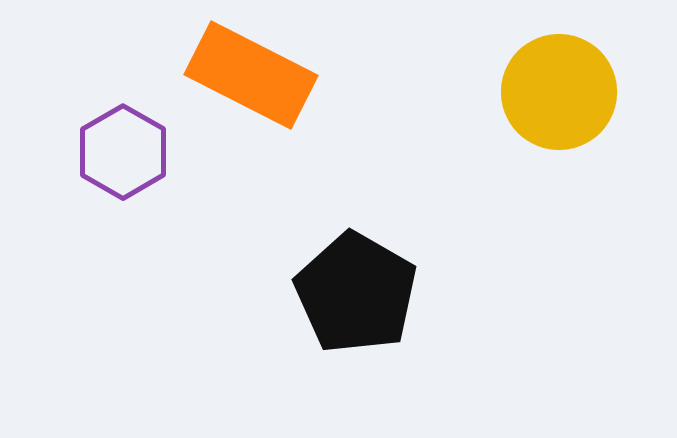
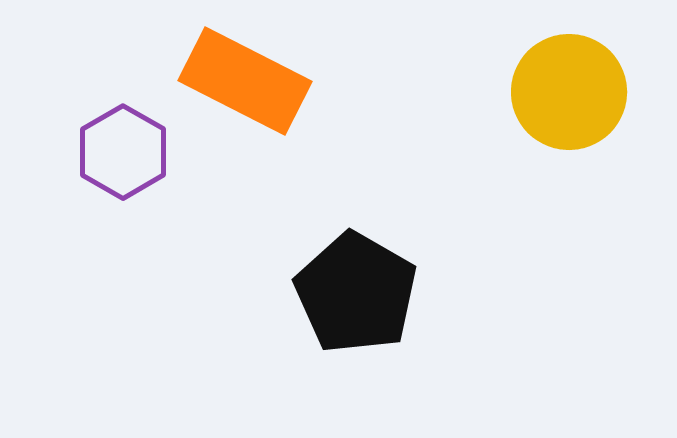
orange rectangle: moved 6 px left, 6 px down
yellow circle: moved 10 px right
